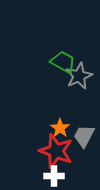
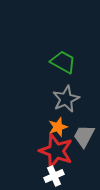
gray star: moved 13 px left, 23 px down
orange star: moved 2 px left, 1 px up; rotated 18 degrees clockwise
white cross: rotated 24 degrees counterclockwise
